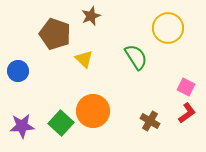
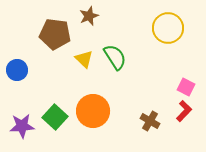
brown star: moved 2 px left
brown pentagon: rotated 12 degrees counterclockwise
green semicircle: moved 21 px left
blue circle: moved 1 px left, 1 px up
red L-shape: moved 3 px left, 2 px up; rotated 10 degrees counterclockwise
green square: moved 6 px left, 6 px up
